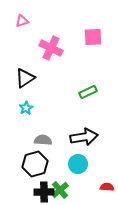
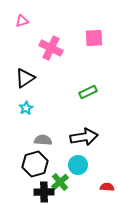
pink square: moved 1 px right, 1 px down
cyan circle: moved 1 px down
green cross: moved 8 px up
